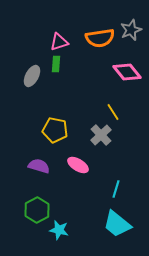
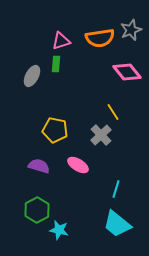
pink triangle: moved 2 px right, 1 px up
